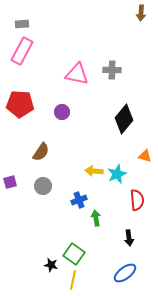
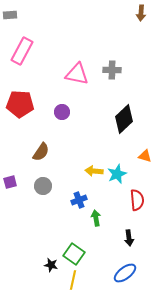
gray rectangle: moved 12 px left, 9 px up
black diamond: rotated 8 degrees clockwise
